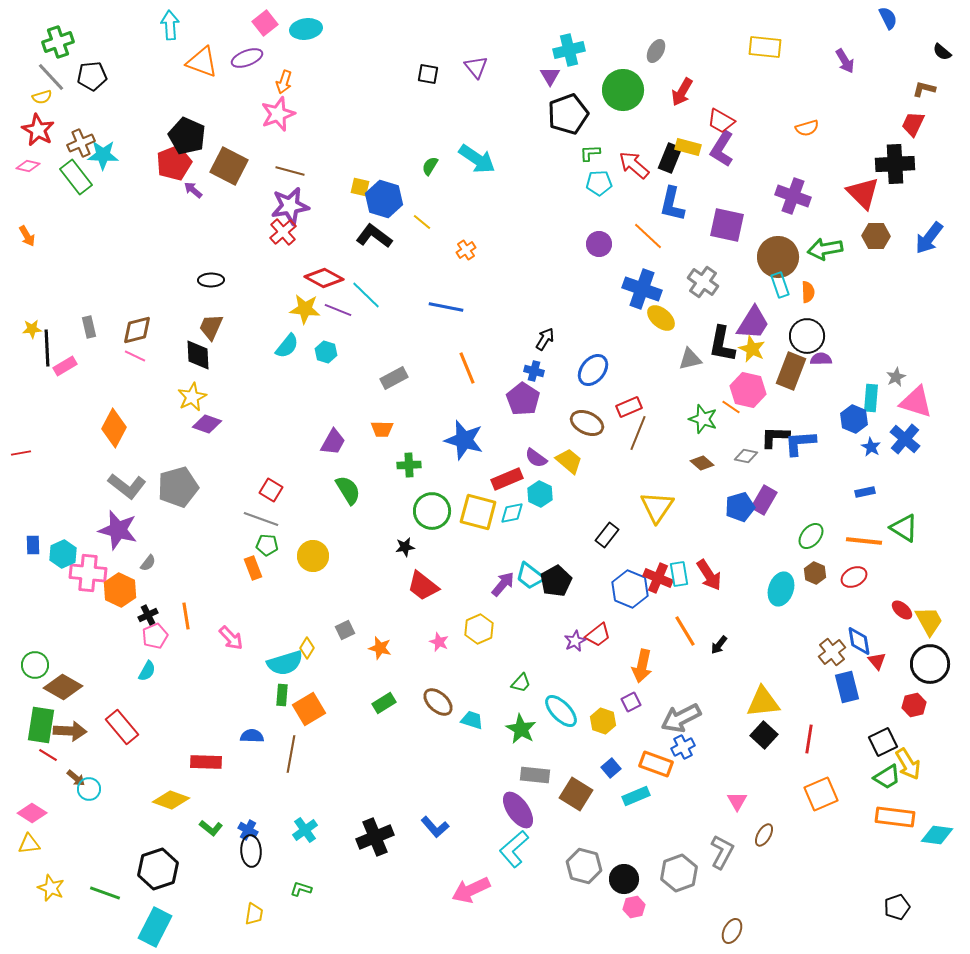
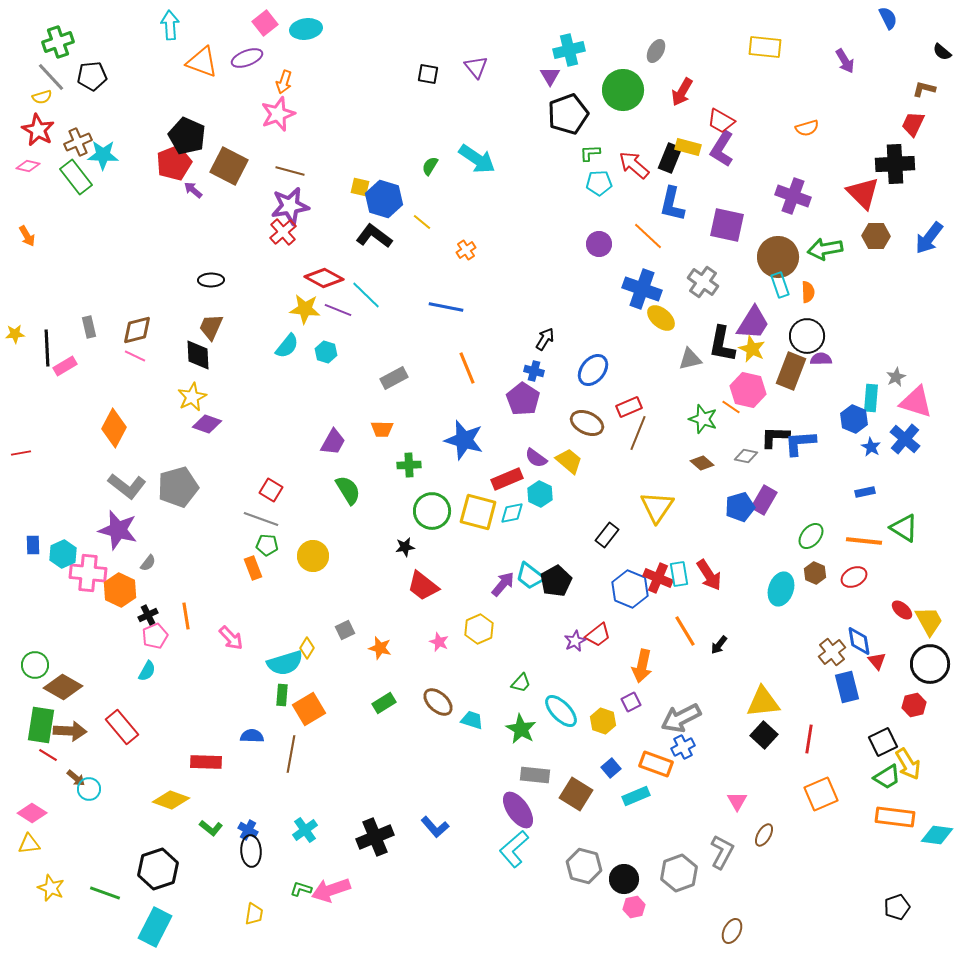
brown cross at (81, 143): moved 3 px left, 1 px up
yellow star at (32, 329): moved 17 px left, 5 px down
pink arrow at (471, 890): moved 140 px left; rotated 6 degrees clockwise
